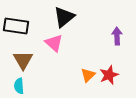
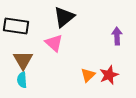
cyan semicircle: moved 3 px right, 6 px up
